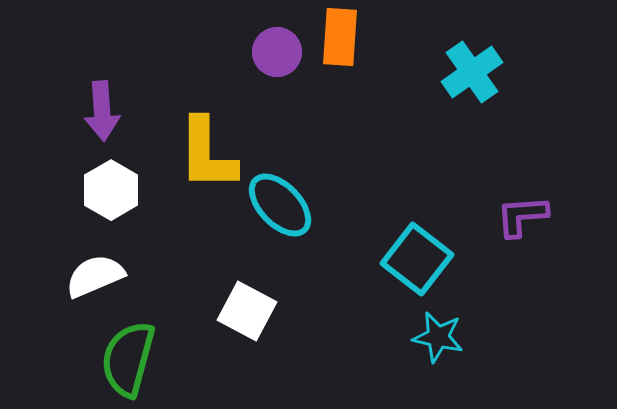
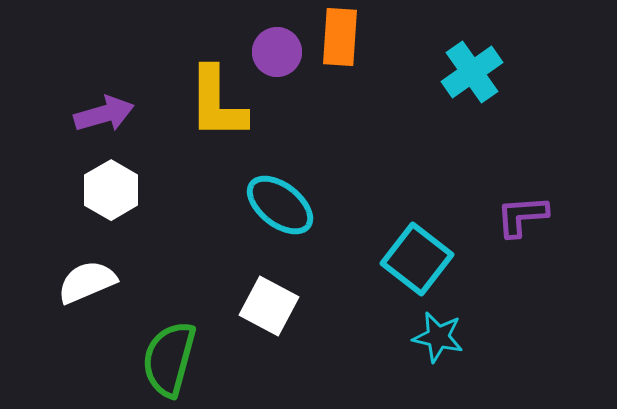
purple arrow: moved 2 px right, 3 px down; rotated 102 degrees counterclockwise
yellow L-shape: moved 10 px right, 51 px up
cyan ellipse: rotated 8 degrees counterclockwise
white semicircle: moved 8 px left, 6 px down
white square: moved 22 px right, 5 px up
green semicircle: moved 41 px right
